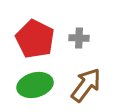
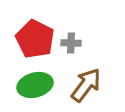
gray cross: moved 8 px left, 5 px down
